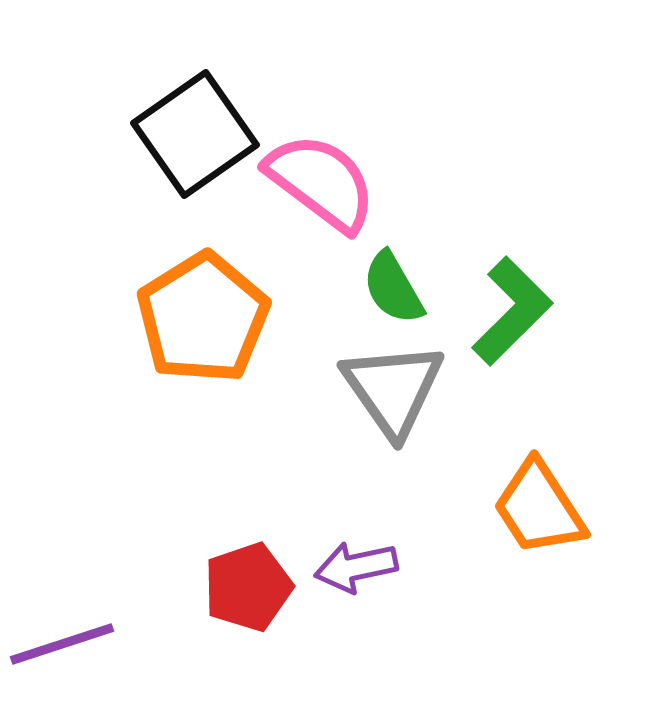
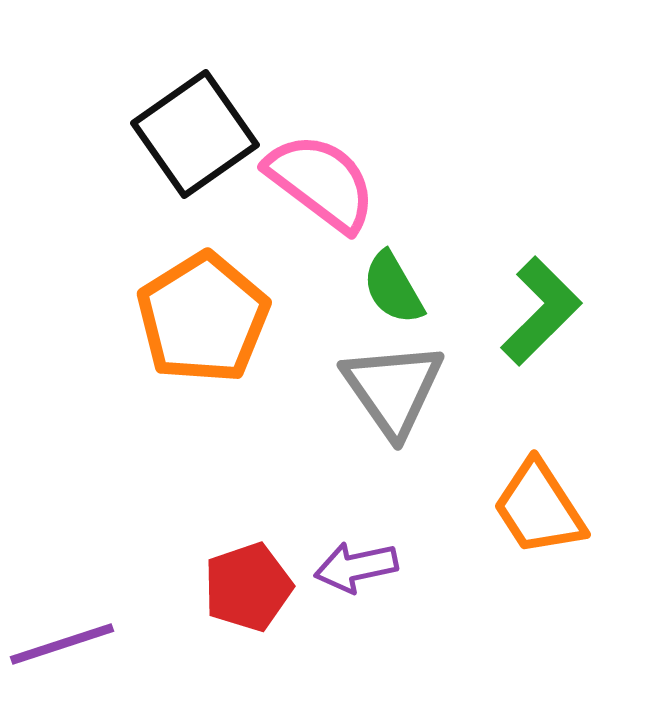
green L-shape: moved 29 px right
